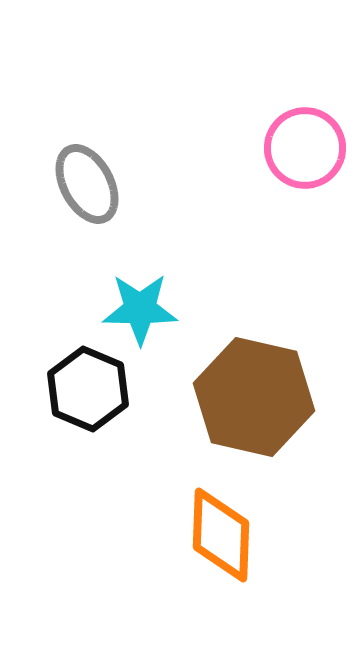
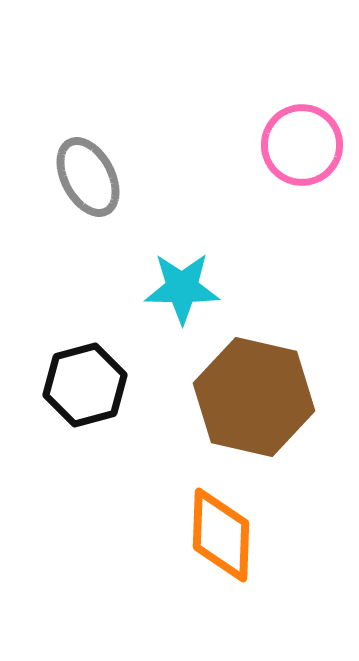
pink circle: moved 3 px left, 3 px up
gray ellipse: moved 1 px right, 7 px up
cyan star: moved 42 px right, 21 px up
black hexagon: moved 3 px left, 4 px up; rotated 22 degrees clockwise
